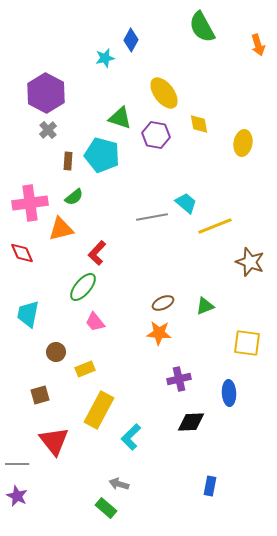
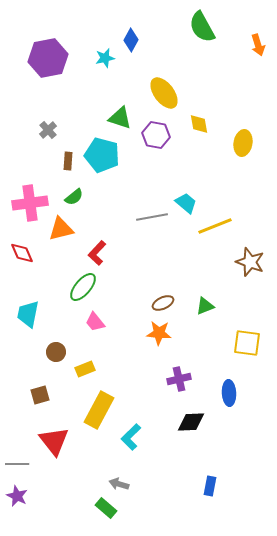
purple hexagon at (46, 93): moved 2 px right, 35 px up; rotated 21 degrees clockwise
